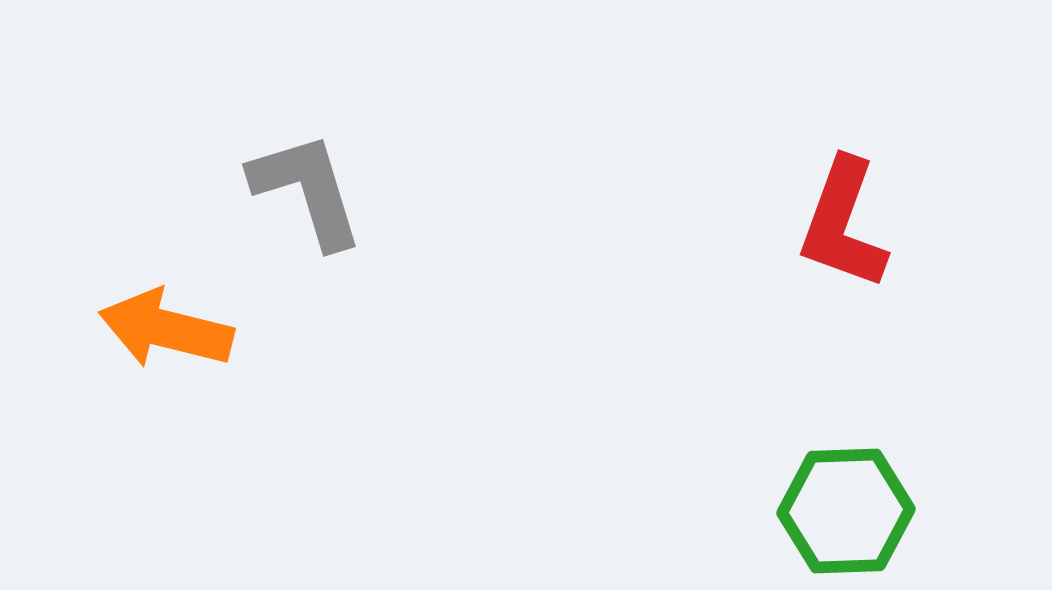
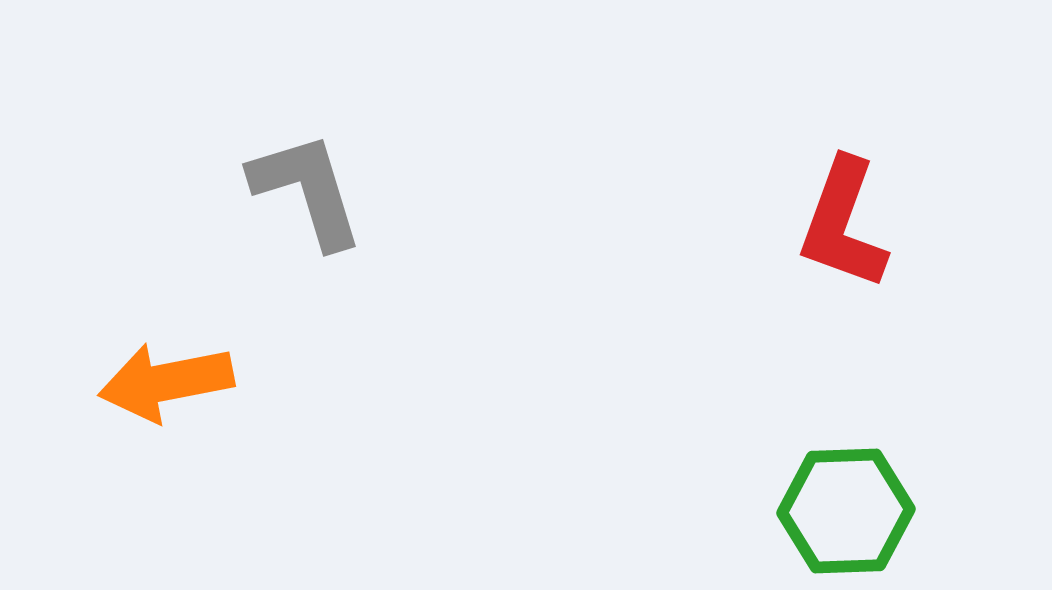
orange arrow: moved 53 px down; rotated 25 degrees counterclockwise
